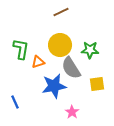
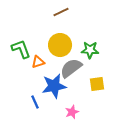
green L-shape: rotated 30 degrees counterclockwise
gray semicircle: rotated 85 degrees clockwise
blue line: moved 20 px right
pink star: rotated 16 degrees clockwise
